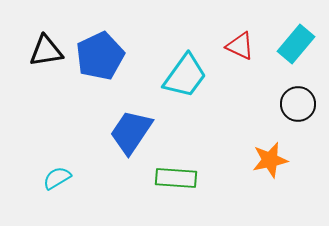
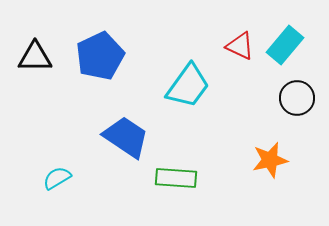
cyan rectangle: moved 11 px left, 1 px down
black triangle: moved 11 px left, 6 px down; rotated 9 degrees clockwise
cyan trapezoid: moved 3 px right, 10 px down
black circle: moved 1 px left, 6 px up
blue trapezoid: moved 5 px left, 5 px down; rotated 90 degrees clockwise
